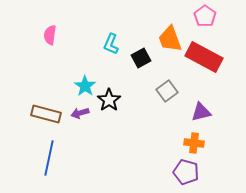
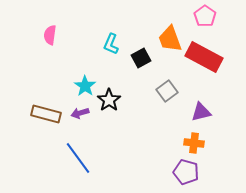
blue line: moved 29 px right; rotated 48 degrees counterclockwise
